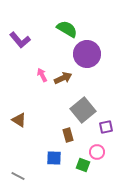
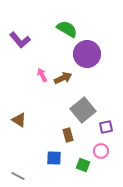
pink circle: moved 4 px right, 1 px up
